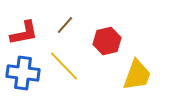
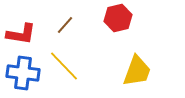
red L-shape: moved 3 px left, 1 px down; rotated 20 degrees clockwise
red hexagon: moved 11 px right, 23 px up
yellow trapezoid: moved 4 px up
